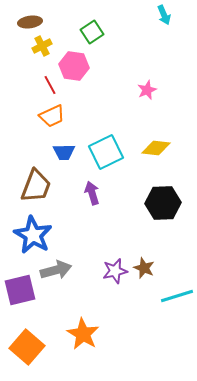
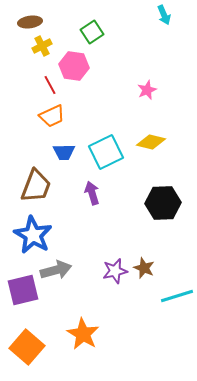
yellow diamond: moved 5 px left, 6 px up; rotated 8 degrees clockwise
purple square: moved 3 px right
